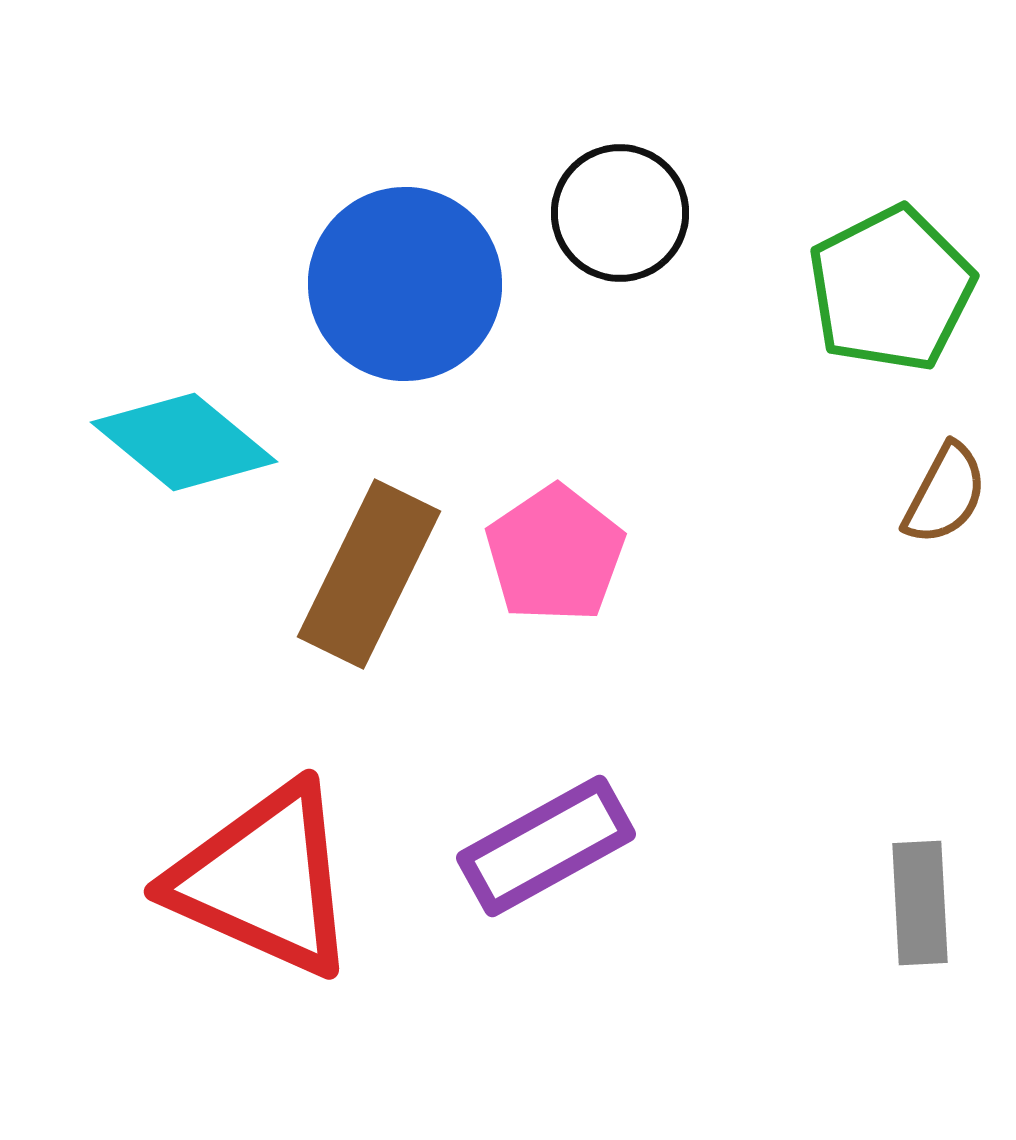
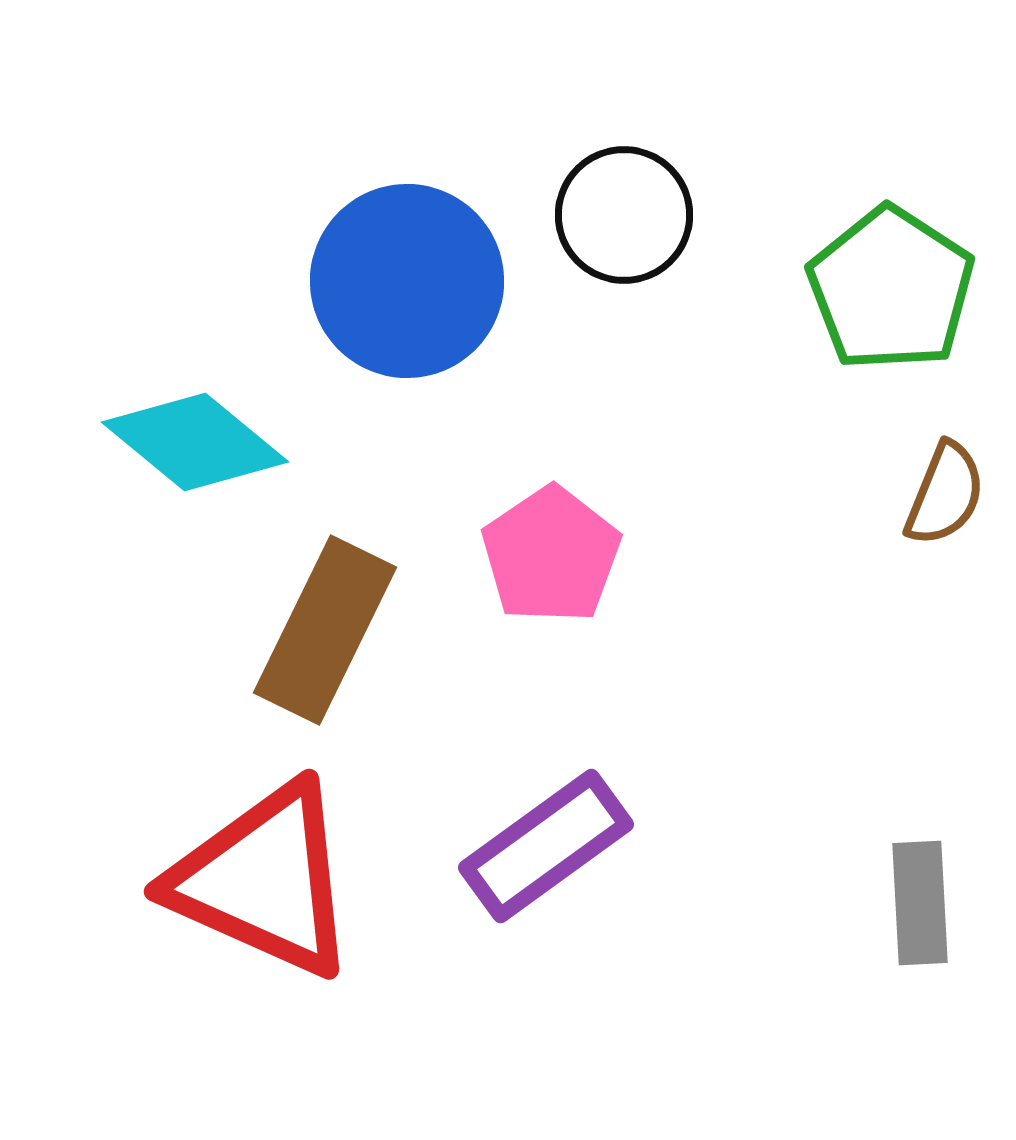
black circle: moved 4 px right, 2 px down
blue circle: moved 2 px right, 3 px up
green pentagon: rotated 12 degrees counterclockwise
cyan diamond: moved 11 px right
brown semicircle: rotated 6 degrees counterclockwise
pink pentagon: moved 4 px left, 1 px down
brown rectangle: moved 44 px left, 56 px down
purple rectangle: rotated 7 degrees counterclockwise
